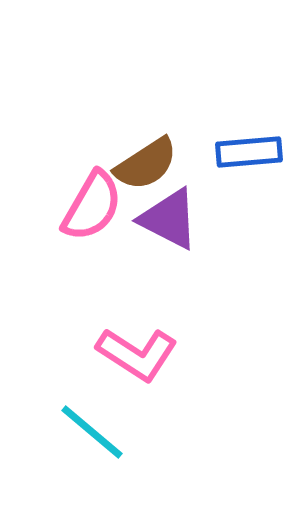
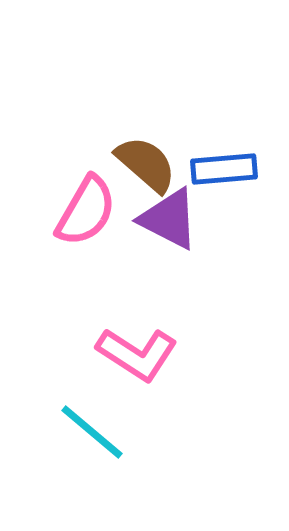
blue rectangle: moved 25 px left, 17 px down
brown semicircle: rotated 106 degrees counterclockwise
pink semicircle: moved 6 px left, 5 px down
